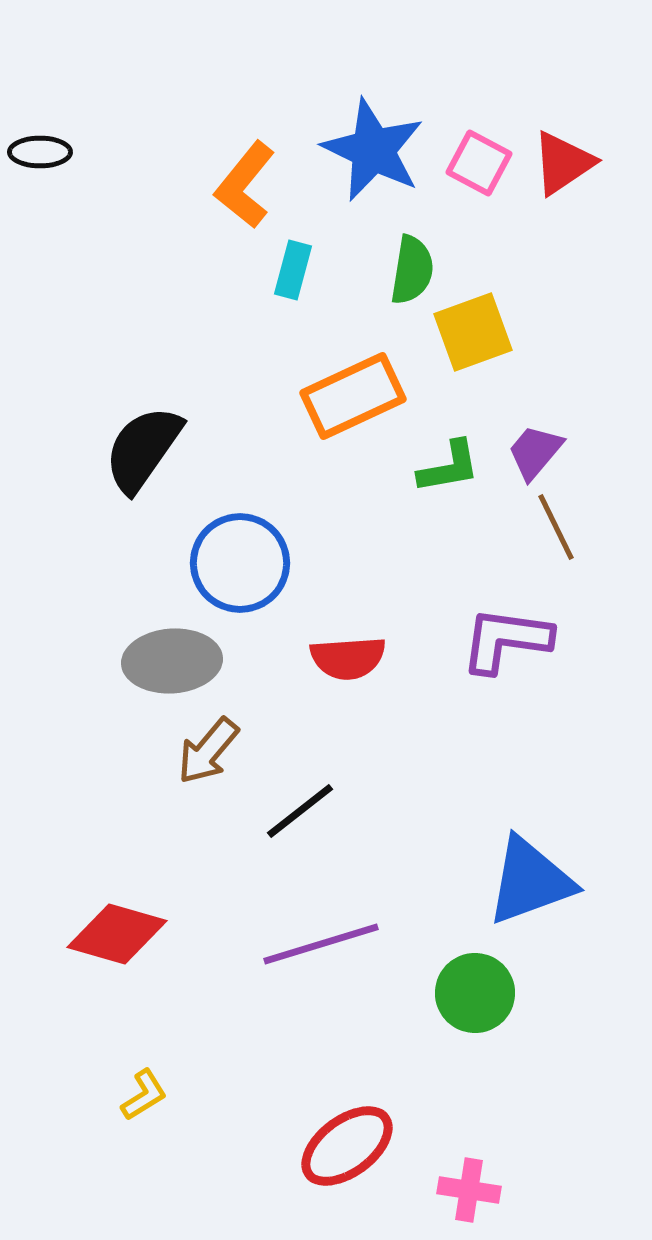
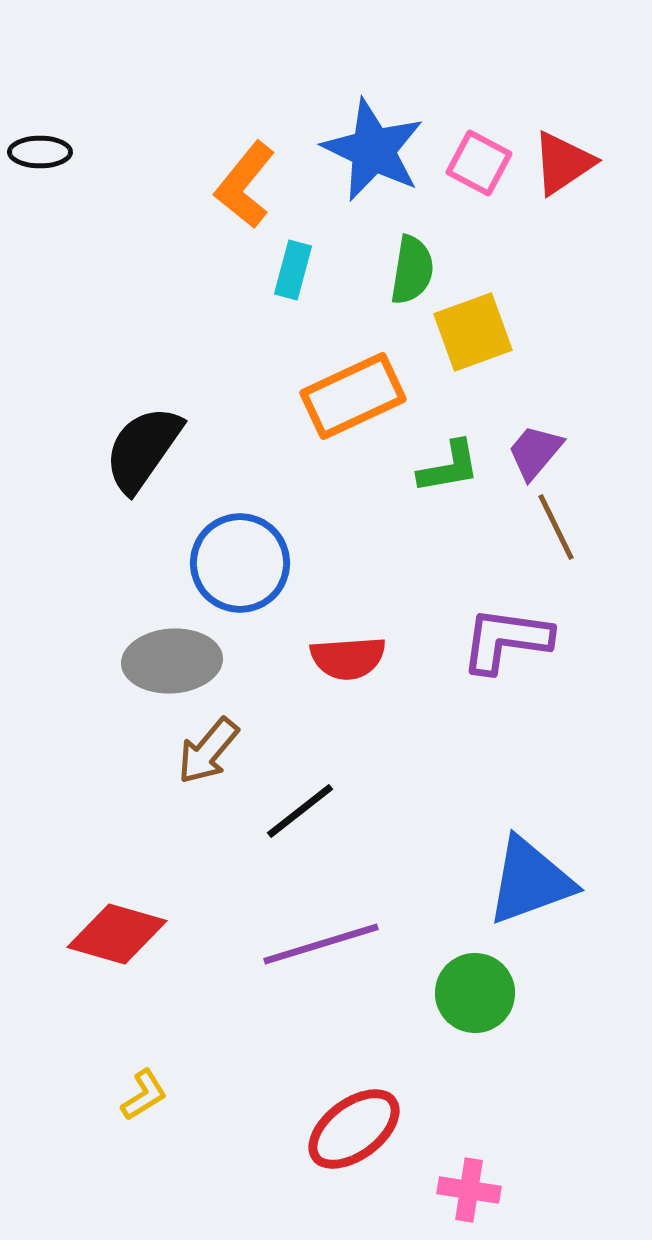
red ellipse: moved 7 px right, 17 px up
